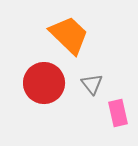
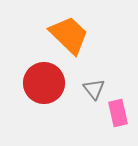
gray triangle: moved 2 px right, 5 px down
